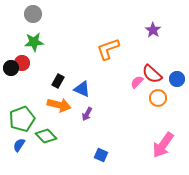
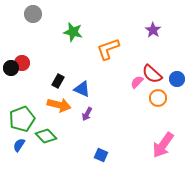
green star: moved 39 px right, 10 px up; rotated 18 degrees clockwise
